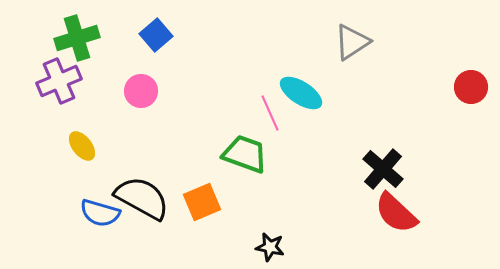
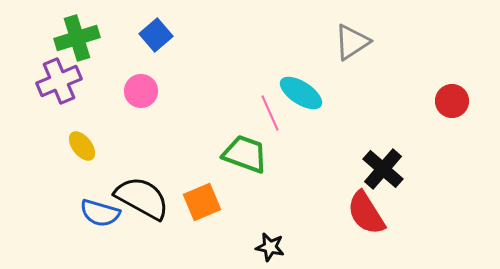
red circle: moved 19 px left, 14 px down
red semicircle: moved 30 px left; rotated 15 degrees clockwise
